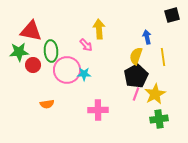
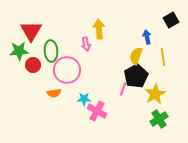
black square: moved 1 px left, 5 px down; rotated 14 degrees counterclockwise
red triangle: rotated 50 degrees clockwise
pink arrow: moved 1 px up; rotated 32 degrees clockwise
green star: moved 1 px up
cyan star: moved 25 px down
pink line: moved 13 px left, 5 px up
orange semicircle: moved 7 px right, 11 px up
pink cross: moved 1 px left, 1 px down; rotated 30 degrees clockwise
green cross: rotated 24 degrees counterclockwise
